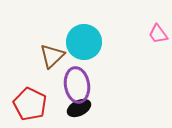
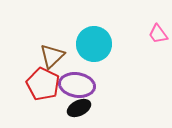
cyan circle: moved 10 px right, 2 px down
purple ellipse: rotated 72 degrees counterclockwise
red pentagon: moved 13 px right, 20 px up
